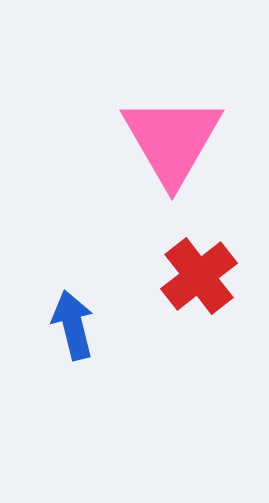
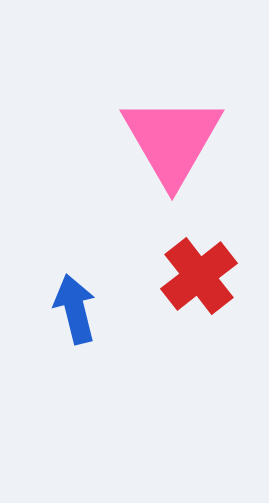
blue arrow: moved 2 px right, 16 px up
